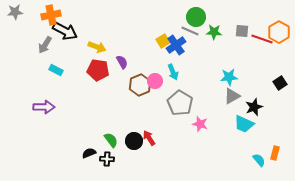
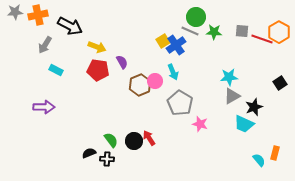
orange cross: moved 13 px left
black arrow: moved 5 px right, 5 px up
